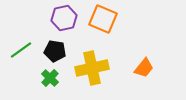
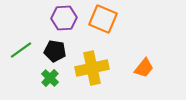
purple hexagon: rotated 10 degrees clockwise
